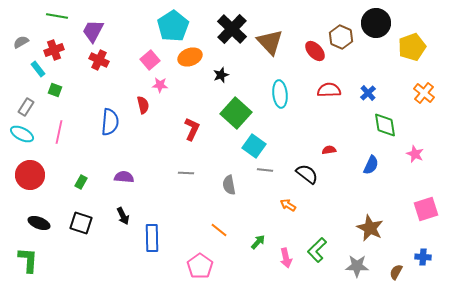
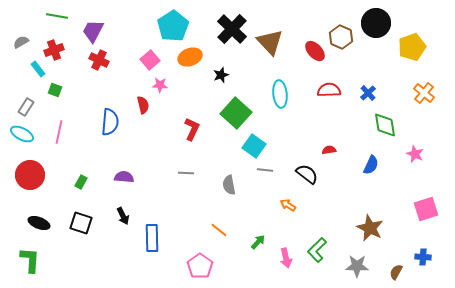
green L-shape at (28, 260): moved 2 px right
